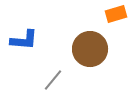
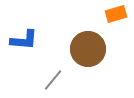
brown circle: moved 2 px left
